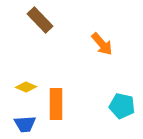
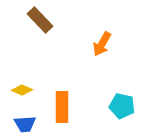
orange arrow: rotated 70 degrees clockwise
yellow diamond: moved 4 px left, 3 px down
orange rectangle: moved 6 px right, 3 px down
